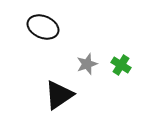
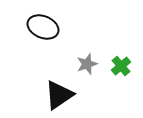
green cross: moved 1 px down; rotated 18 degrees clockwise
